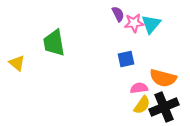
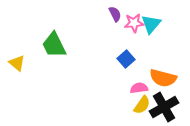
purple semicircle: moved 3 px left
green trapezoid: moved 2 px down; rotated 16 degrees counterclockwise
blue square: rotated 30 degrees counterclockwise
black cross: rotated 8 degrees counterclockwise
